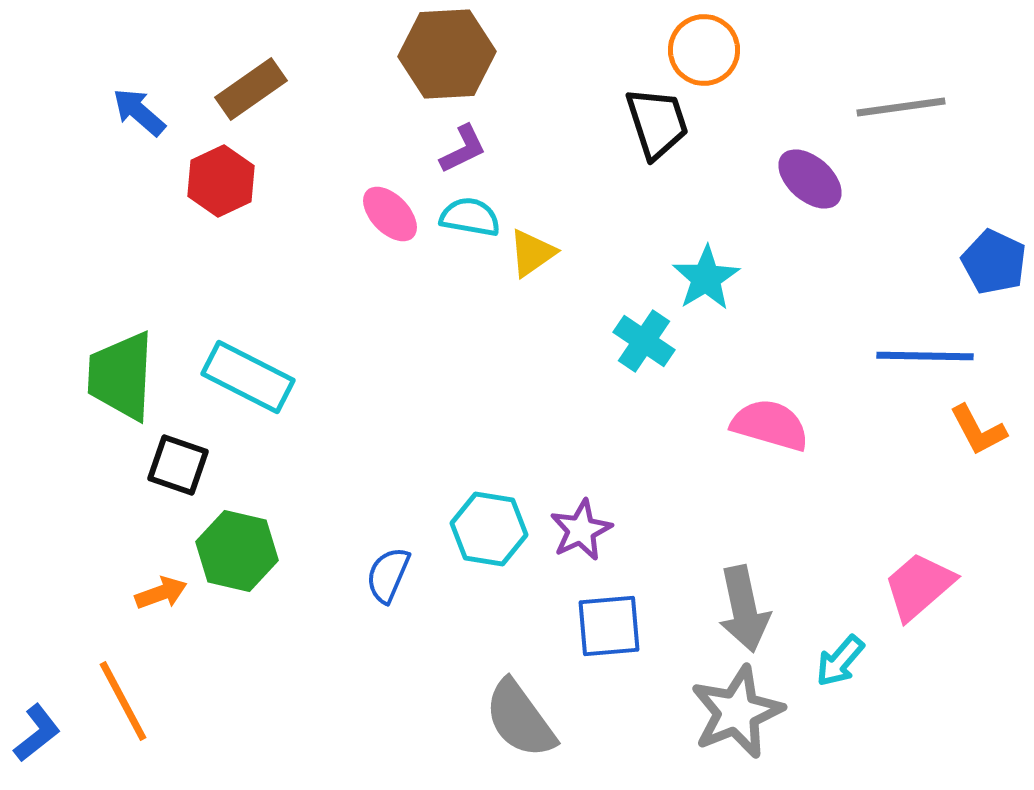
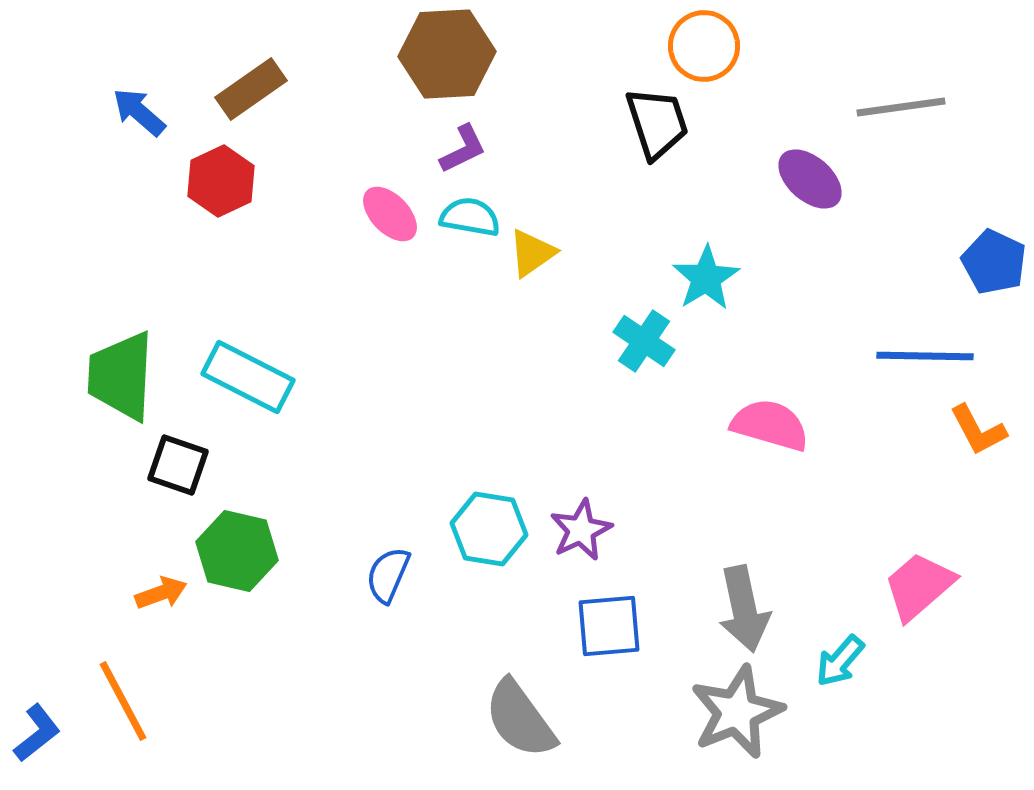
orange circle: moved 4 px up
